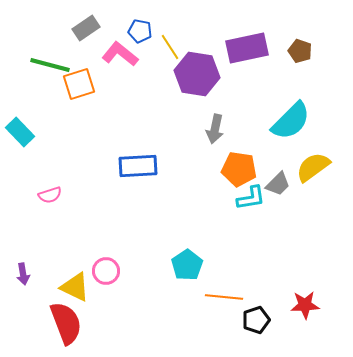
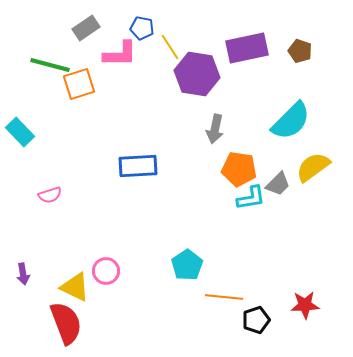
blue pentagon: moved 2 px right, 3 px up
pink L-shape: rotated 141 degrees clockwise
